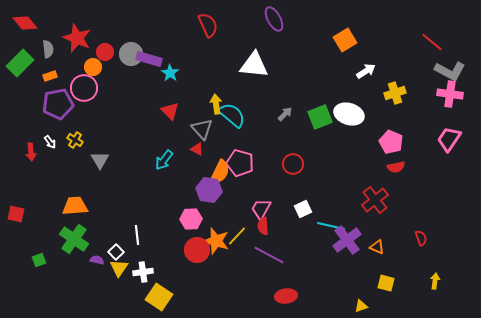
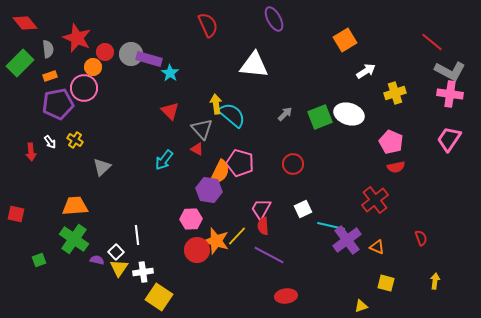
gray triangle at (100, 160): moved 2 px right, 7 px down; rotated 18 degrees clockwise
